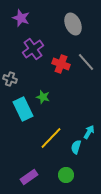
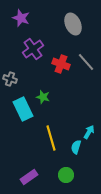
yellow line: rotated 60 degrees counterclockwise
